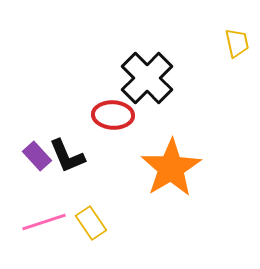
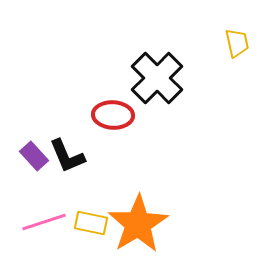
black cross: moved 10 px right
purple rectangle: moved 3 px left
orange star: moved 33 px left, 56 px down
yellow rectangle: rotated 44 degrees counterclockwise
